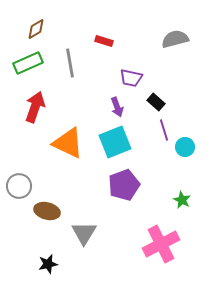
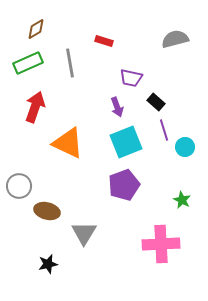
cyan square: moved 11 px right
pink cross: rotated 24 degrees clockwise
